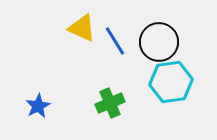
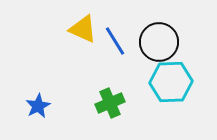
yellow triangle: moved 1 px right, 1 px down
cyan hexagon: rotated 6 degrees clockwise
